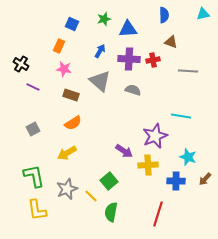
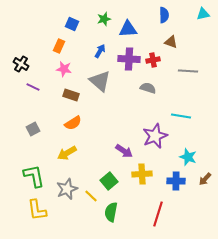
gray semicircle: moved 15 px right, 2 px up
yellow cross: moved 6 px left, 9 px down
